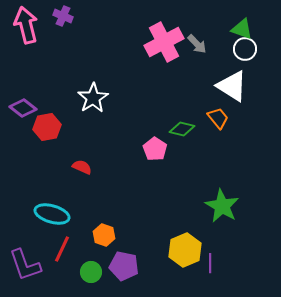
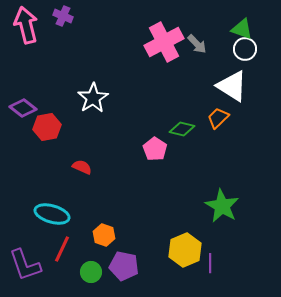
orange trapezoid: rotated 95 degrees counterclockwise
